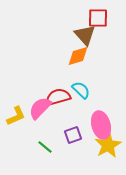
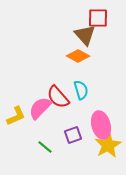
orange diamond: rotated 45 degrees clockwise
cyan semicircle: rotated 30 degrees clockwise
red semicircle: rotated 115 degrees counterclockwise
